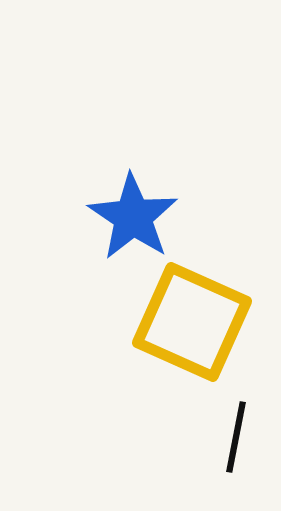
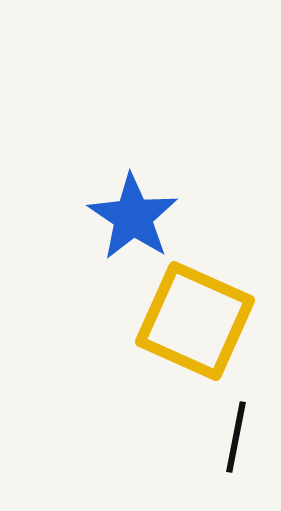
yellow square: moved 3 px right, 1 px up
